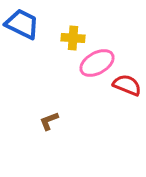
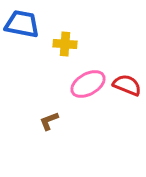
blue trapezoid: rotated 15 degrees counterclockwise
yellow cross: moved 8 px left, 6 px down
pink ellipse: moved 9 px left, 21 px down
